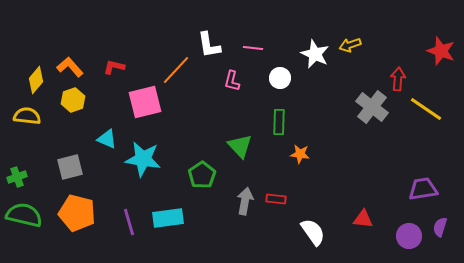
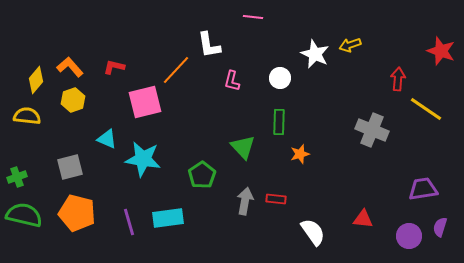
pink line: moved 31 px up
gray cross: moved 23 px down; rotated 16 degrees counterclockwise
green triangle: moved 3 px right, 1 px down
orange star: rotated 24 degrees counterclockwise
